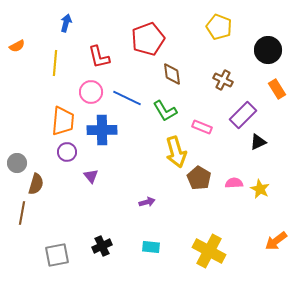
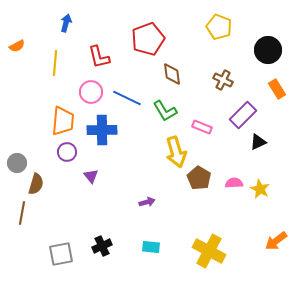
gray square: moved 4 px right, 1 px up
